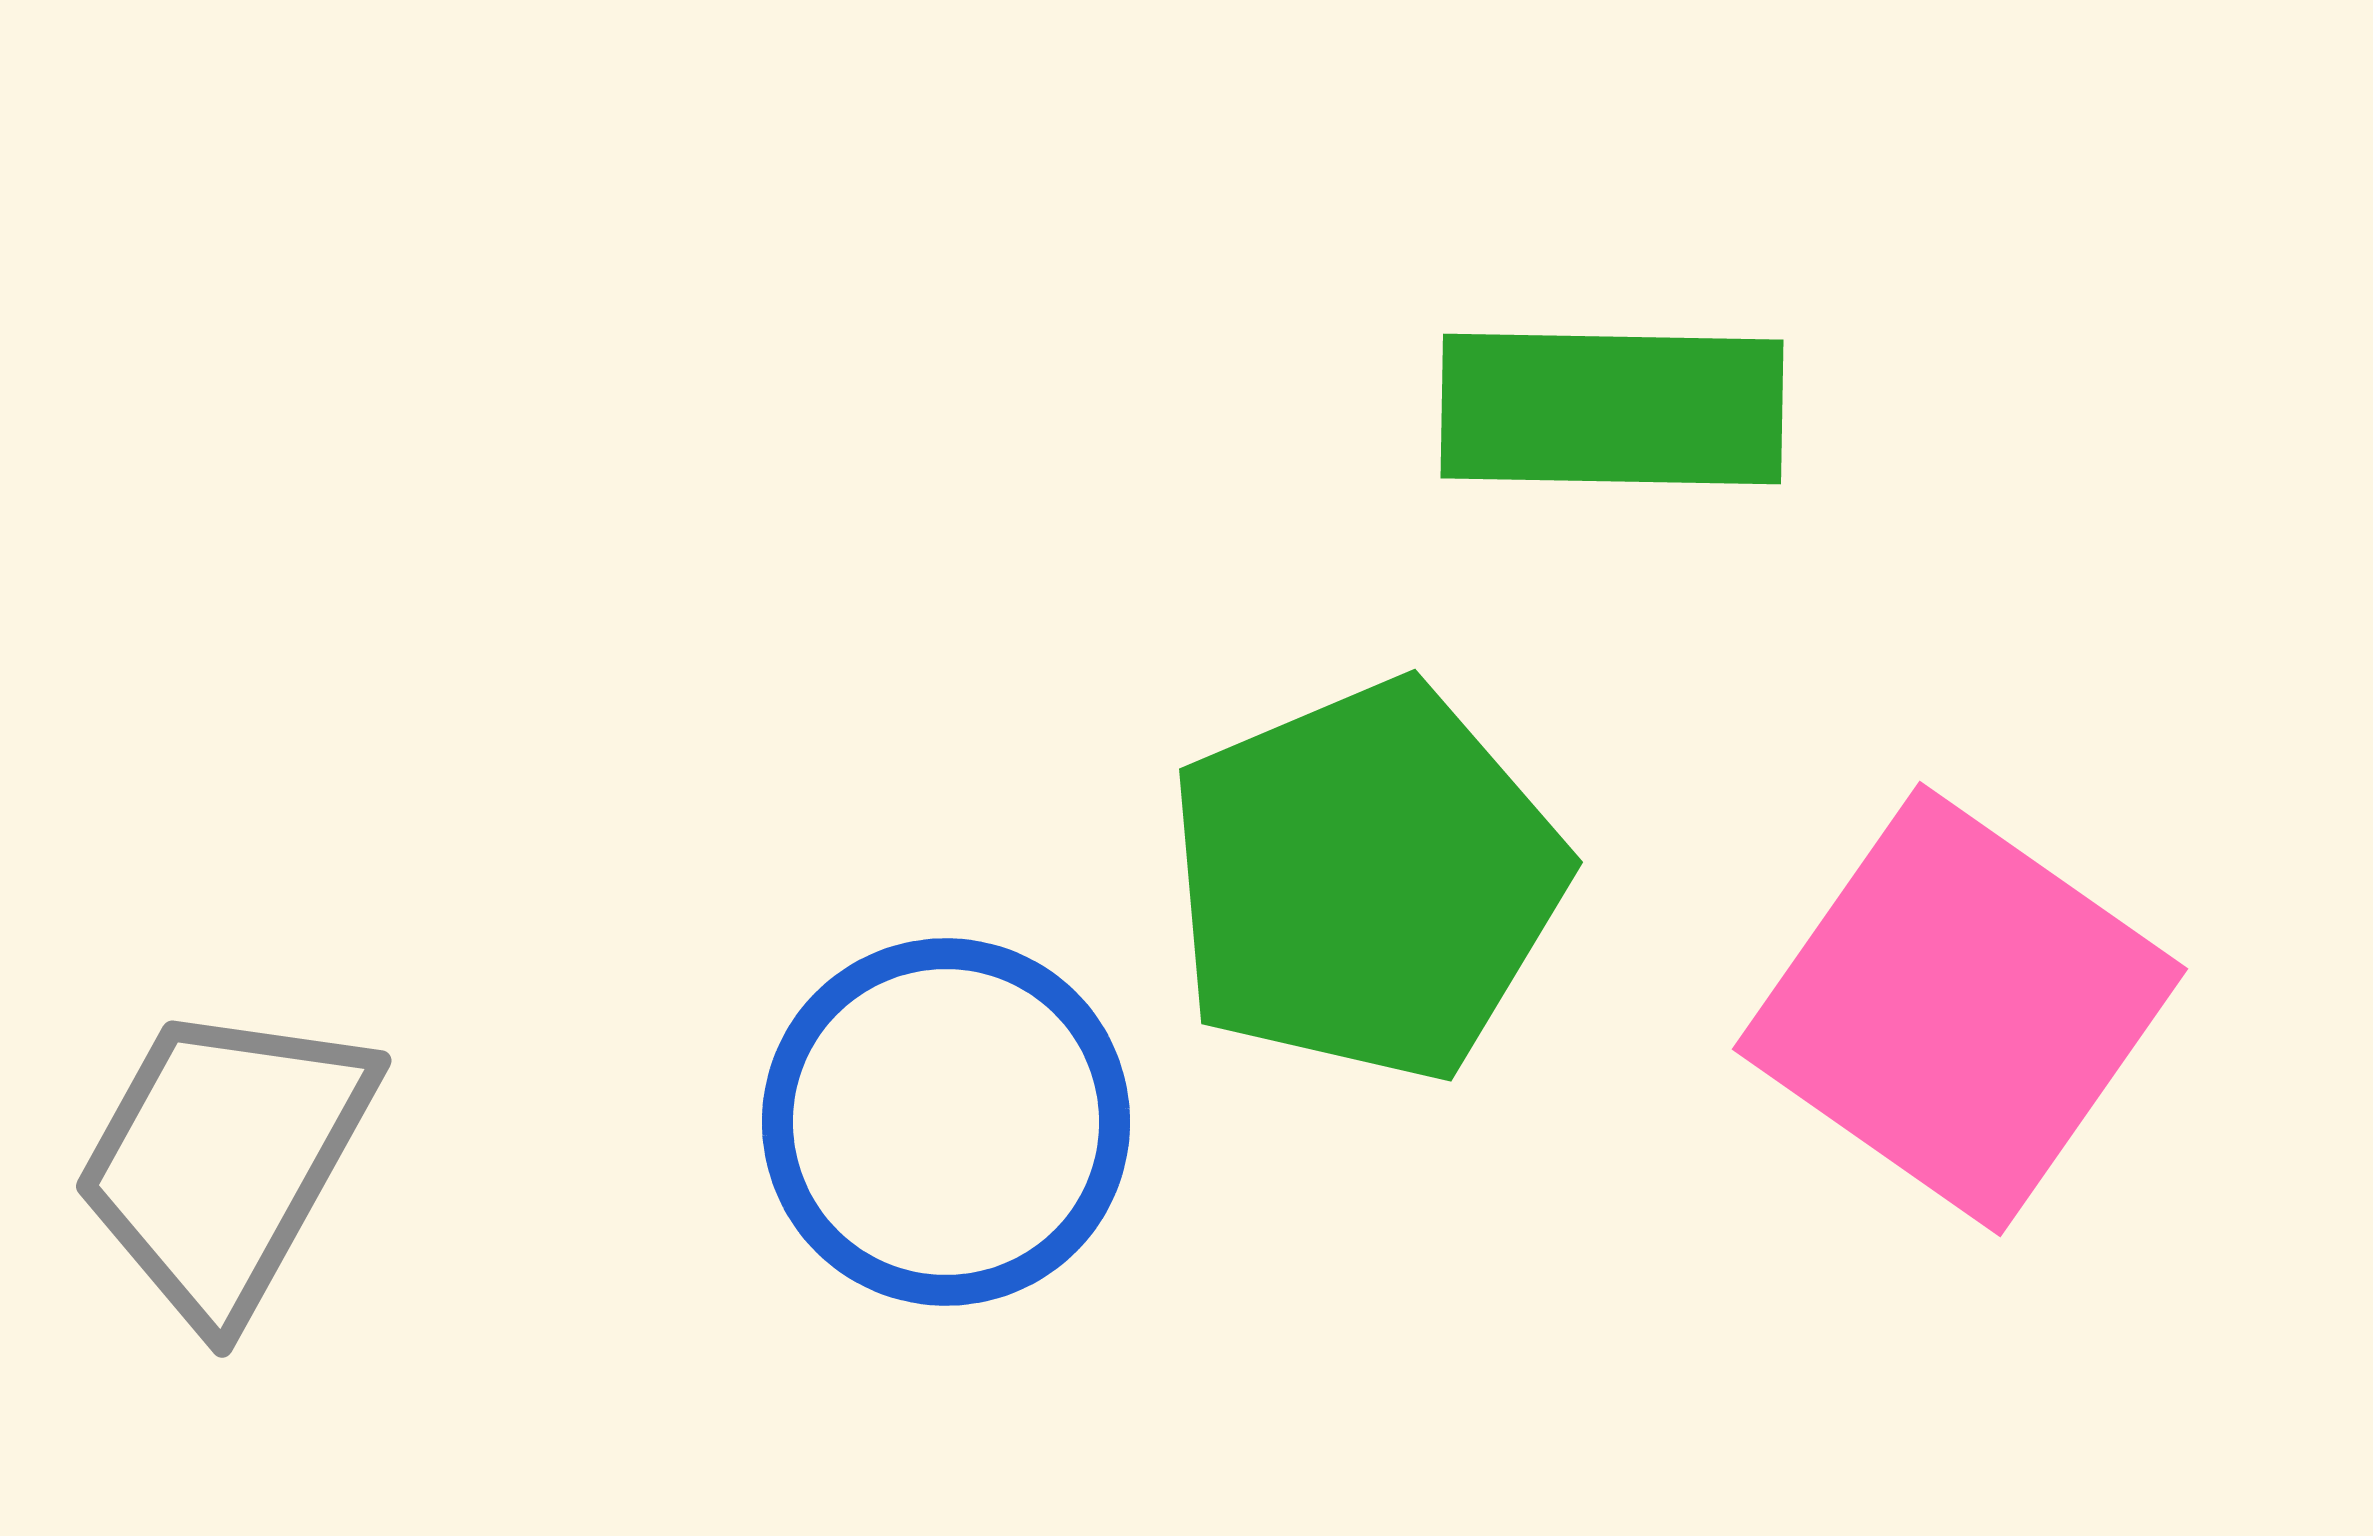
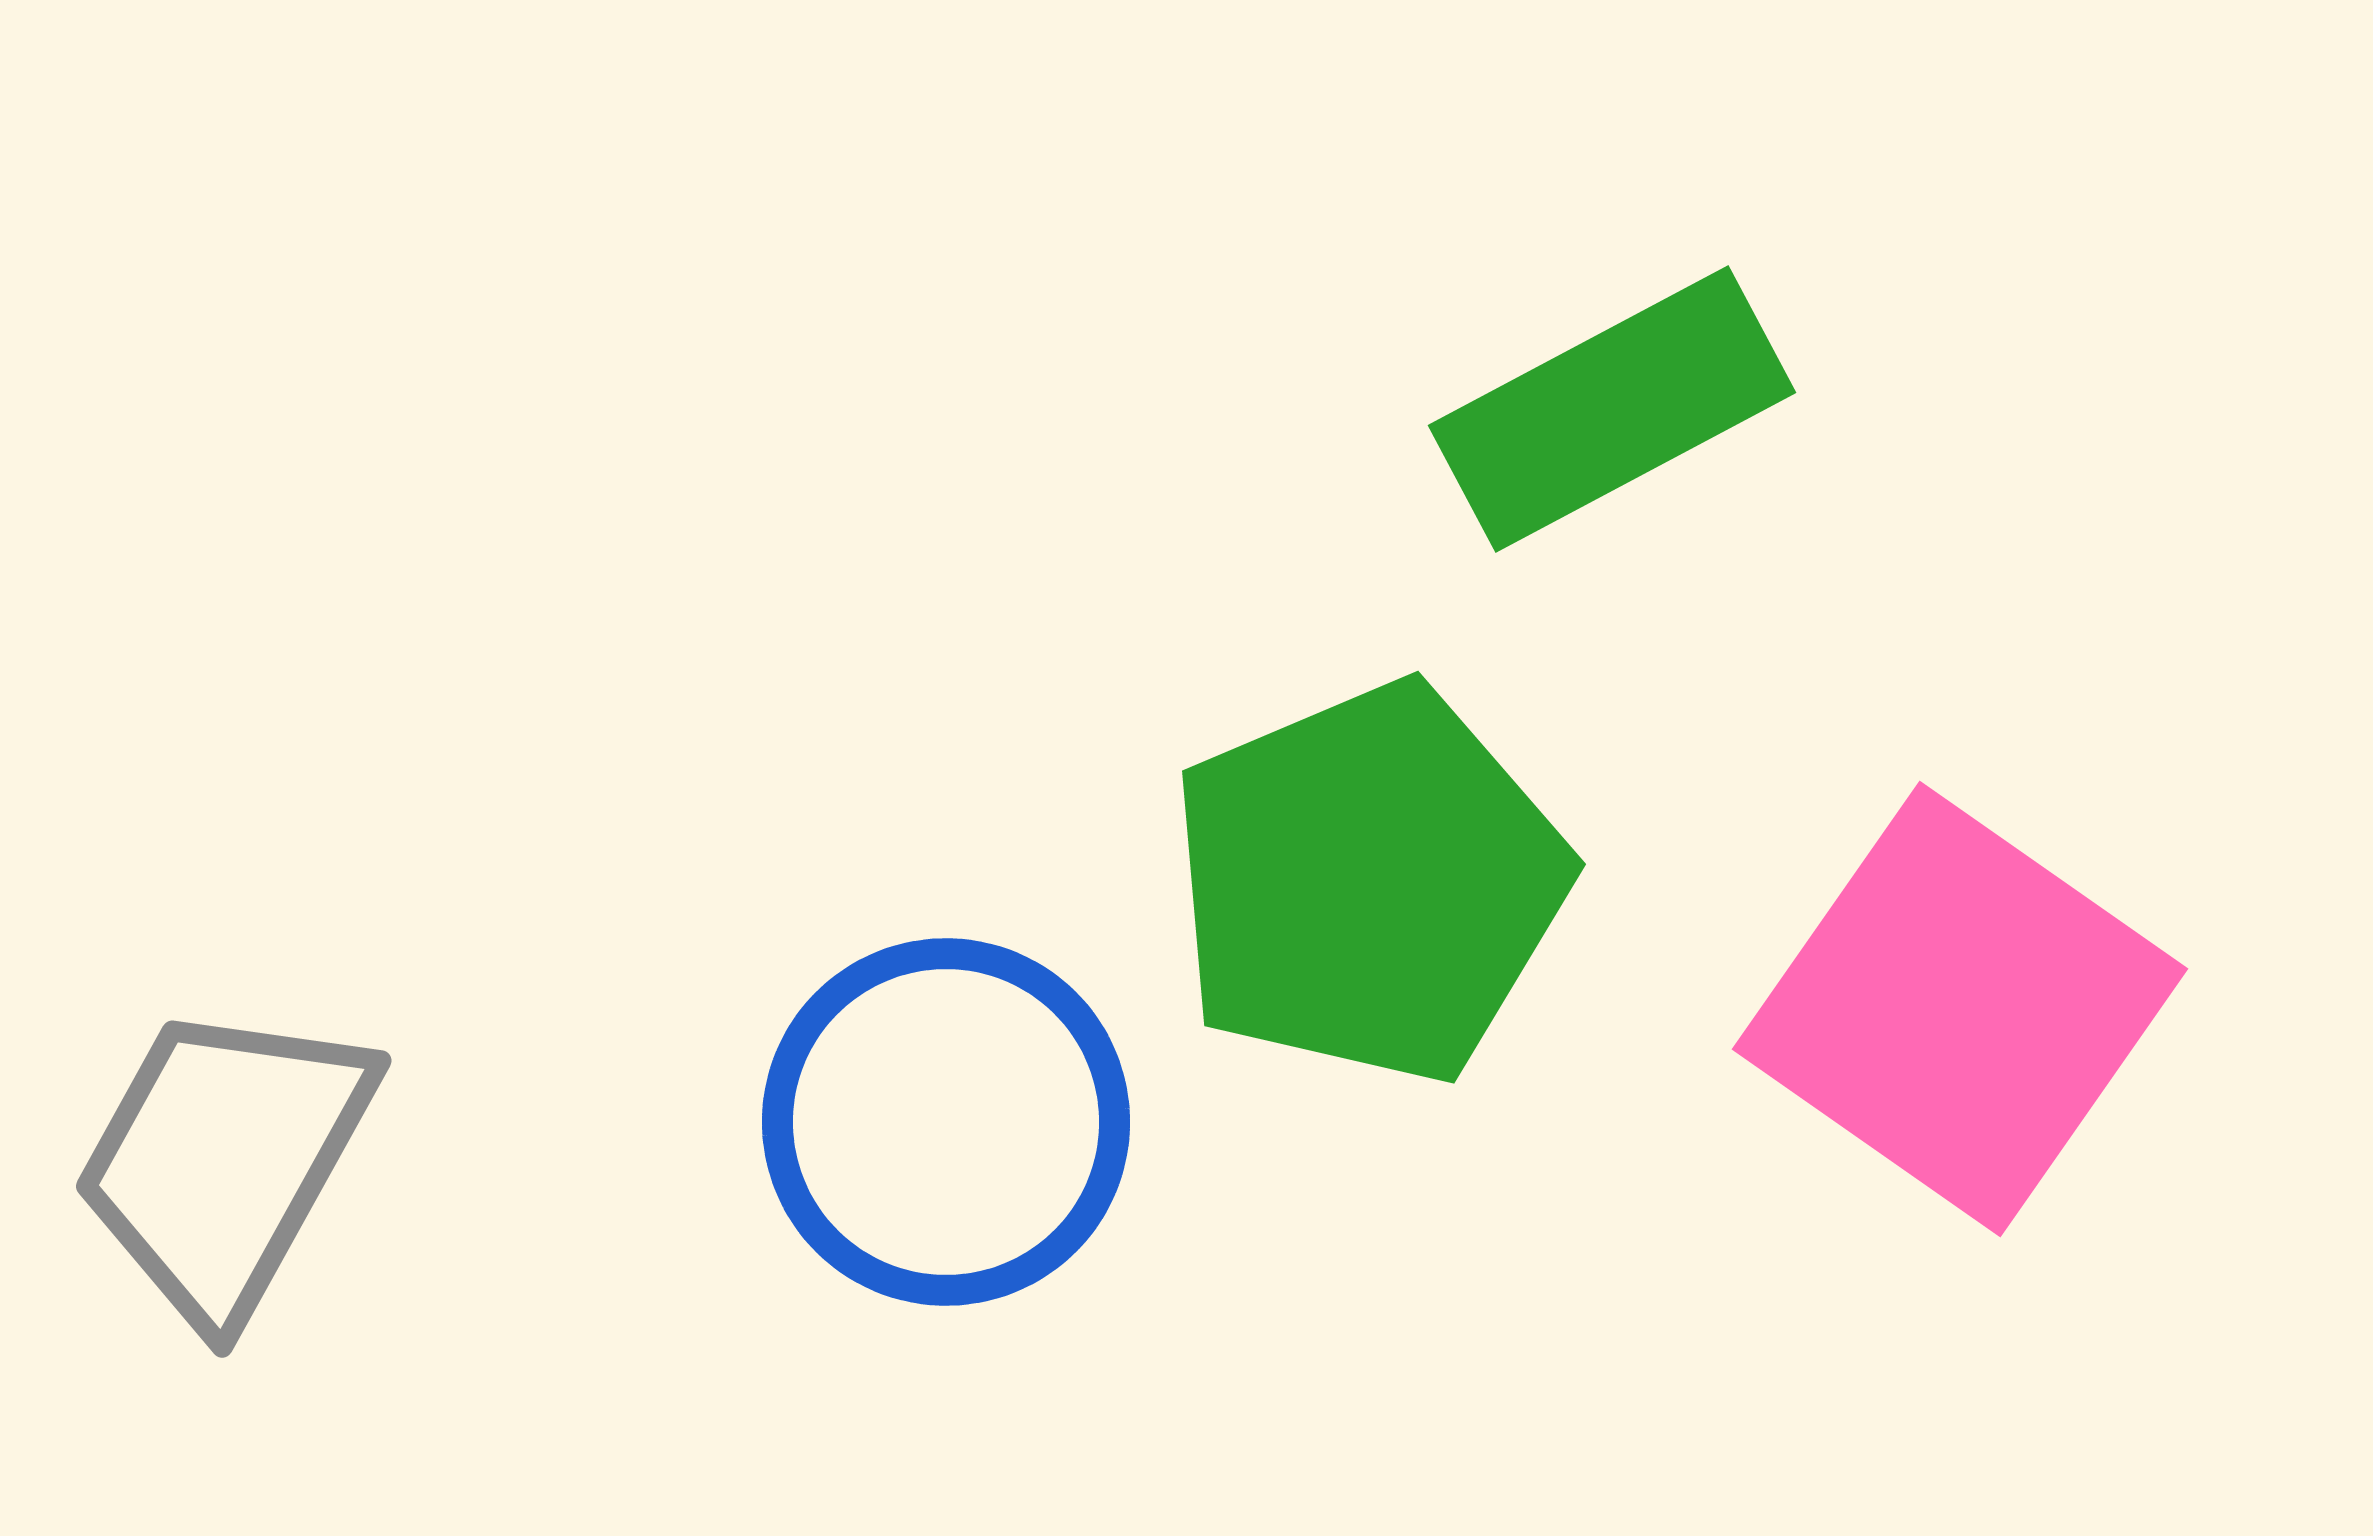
green rectangle: rotated 29 degrees counterclockwise
green pentagon: moved 3 px right, 2 px down
